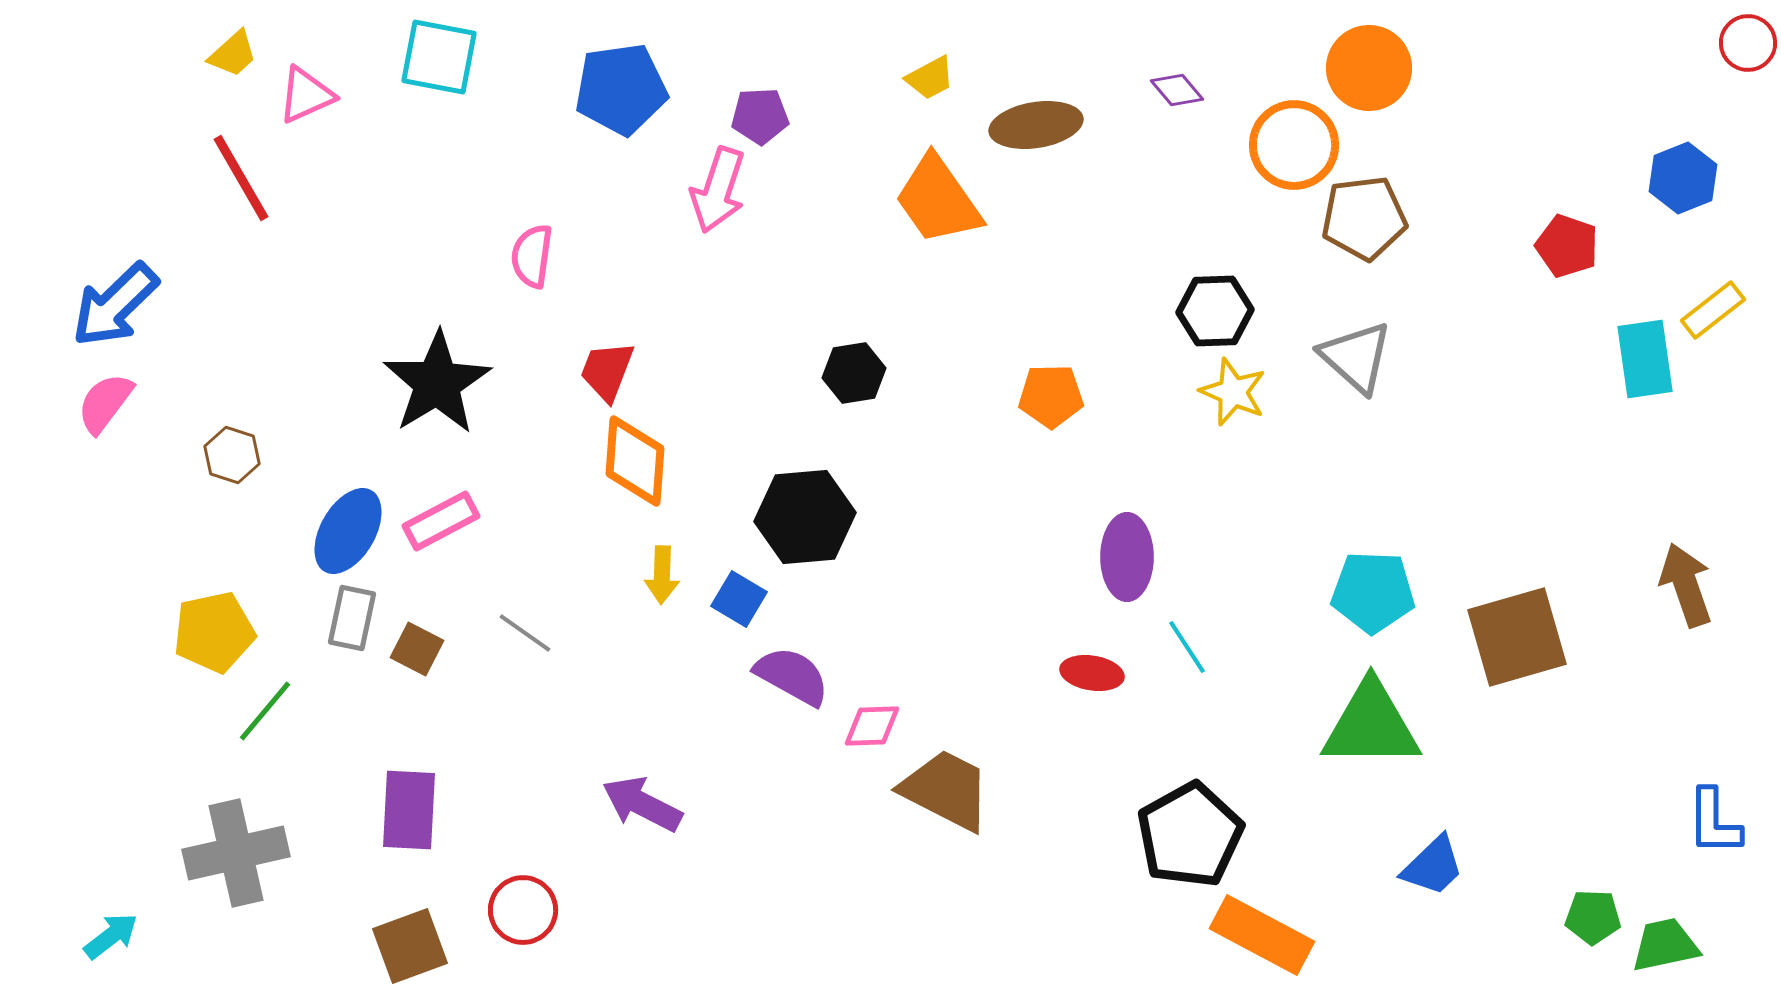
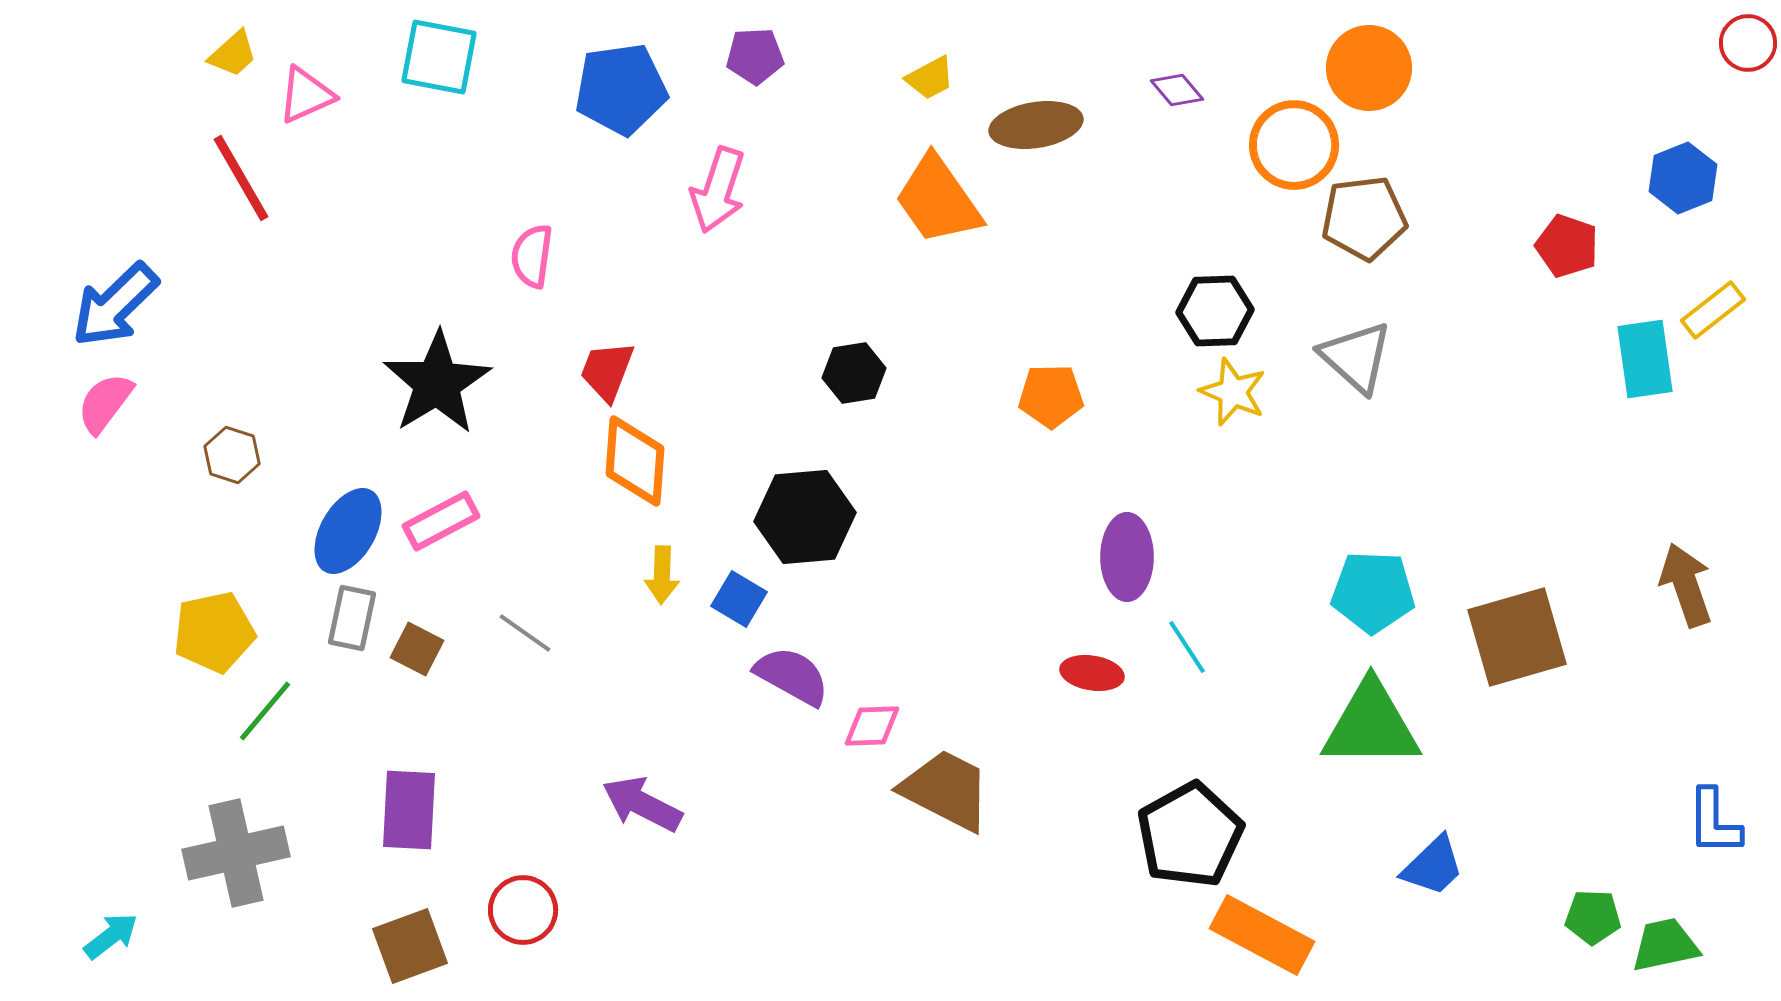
purple pentagon at (760, 116): moved 5 px left, 60 px up
